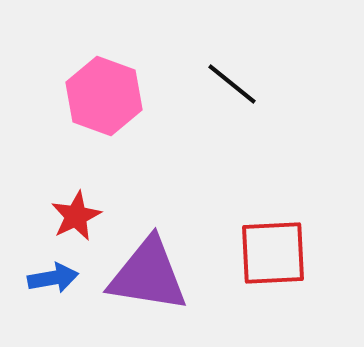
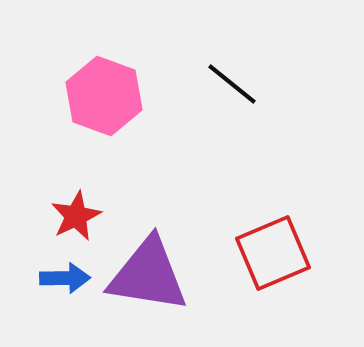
red square: rotated 20 degrees counterclockwise
blue arrow: moved 12 px right; rotated 9 degrees clockwise
